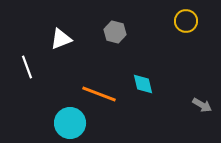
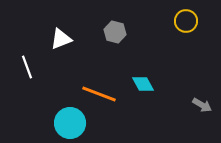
cyan diamond: rotated 15 degrees counterclockwise
